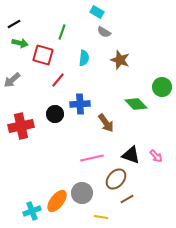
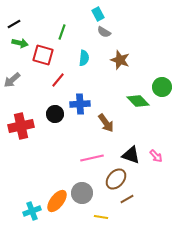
cyan rectangle: moved 1 px right, 2 px down; rotated 32 degrees clockwise
green diamond: moved 2 px right, 3 px up
